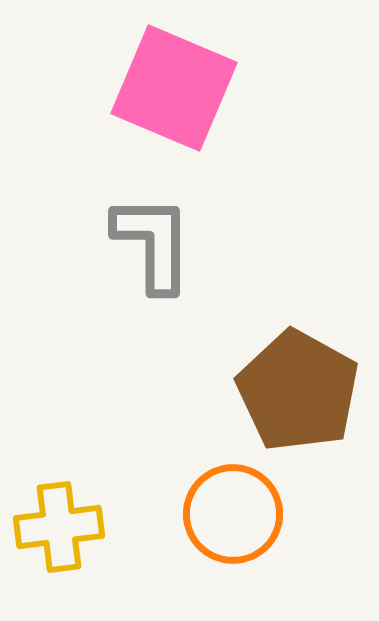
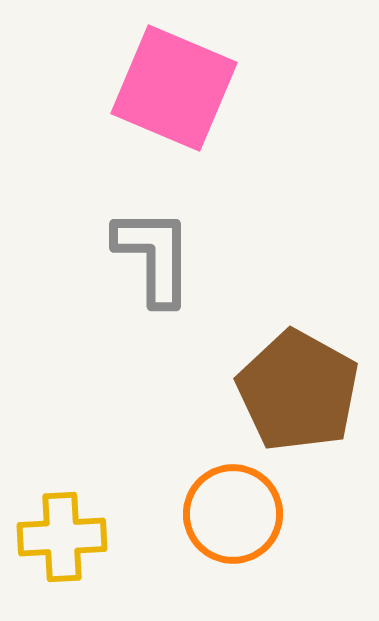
gray L-shape: moved 1 px right, 13 px down
yellow cross: moved 3 px right, 10 px down; rotated 4 degrees clockwise
